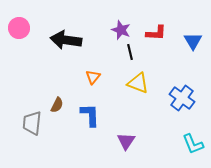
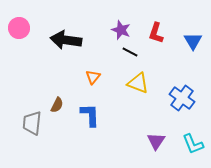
red L-shape: rotated 105 degrees clockwise
black line: rotated 49 degrees counterclockwise
purple triangle: moved 30 px right
